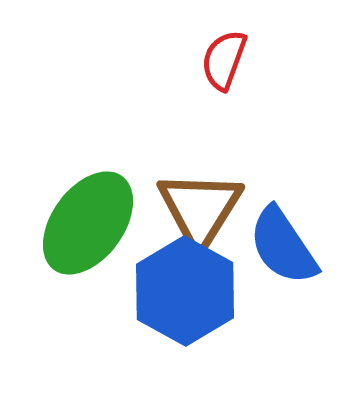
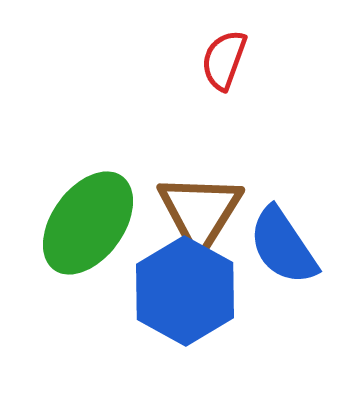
brown triangle: moved 3 px down
